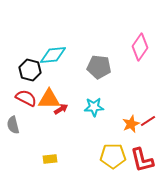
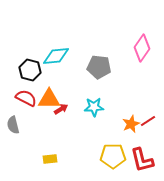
pink diamond: moved 2 px right, 1 px down
cyan diamond: moved 3 px right, 1 px down
